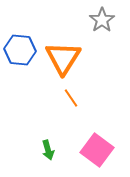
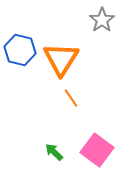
blue hexagon: rotated 8 degrees clockwise
orange triangle: moved 2 px left, 1 px down
green arrow: moved 6 px right, 2 px down; rotated 150 degrees clockwise
